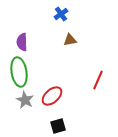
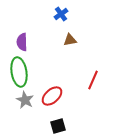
red line: moved 5 px left
